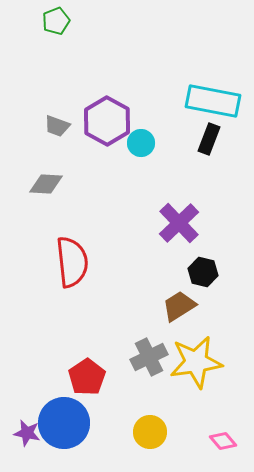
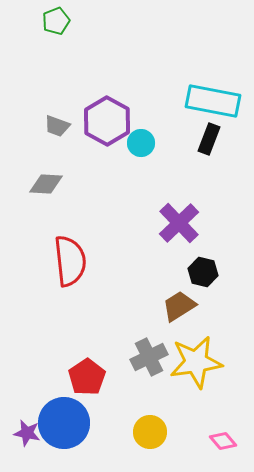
red semicircle: moved 2 px left, 1 px up
